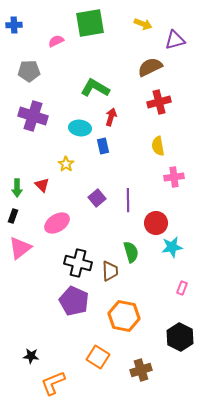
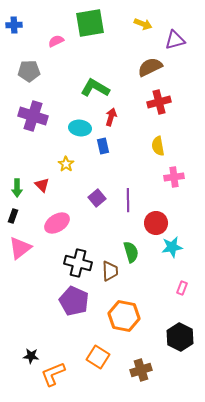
orange L-shape: moved 9 px up
